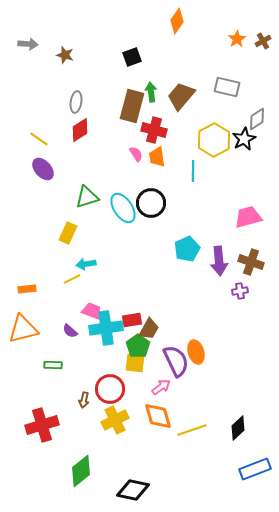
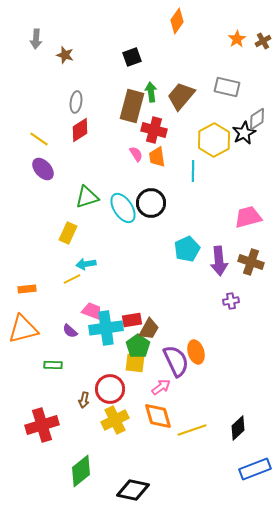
gray arrow at (28, 44): moved 8 px right, 5 px up; rotated 90 degrees clockwise
black star at (244, 139): moved 6 px up
purple cross at (240, 291): moved 9 px left, 10 px down
